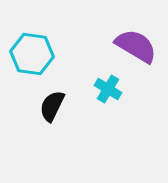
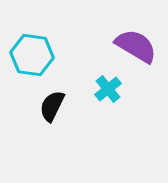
cyan hexagon: moved 1 px down
cyan cross: rotated 20 degrees clockwise
